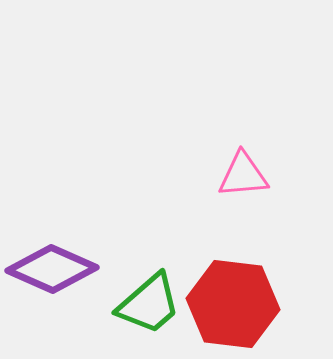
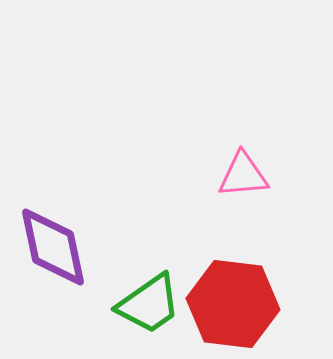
purple diamond: moved 1 px right, 22 px up; rotated 54 degrees clockwise
green trapezoid: rotated 6 degrees clockwise
